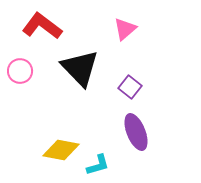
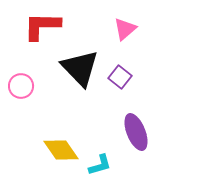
red L-shape: rotated 36 degrees counterclockwise
pink circle: moved 1 px right, 15 px down
purple square: moved 10 px left, 10 px up
yellow diamond: rotated 45 degrees clockwise
cyan L-shape: moved 2 px right
